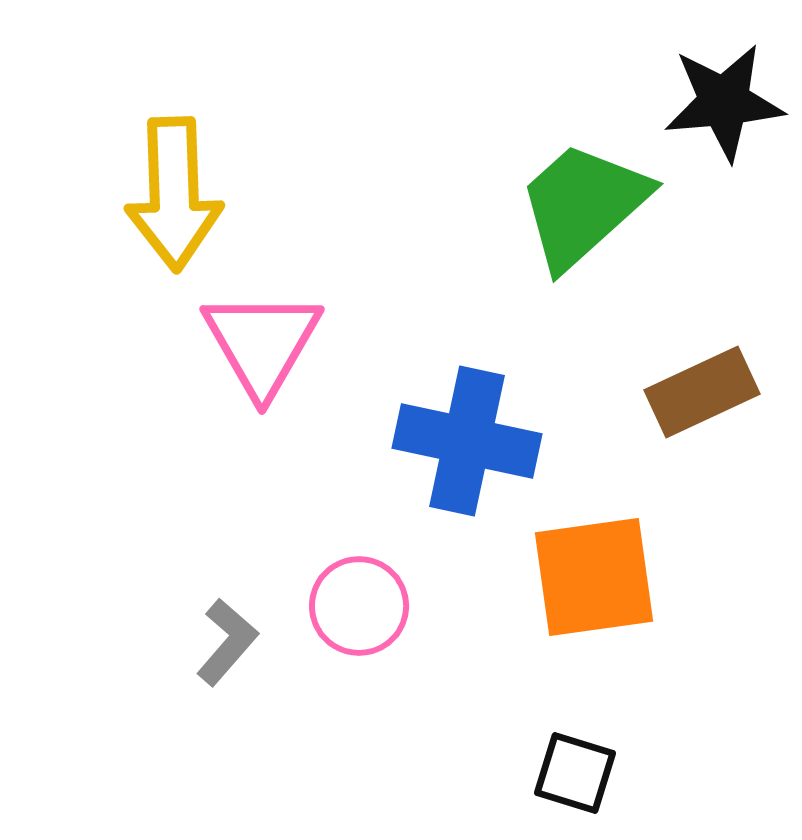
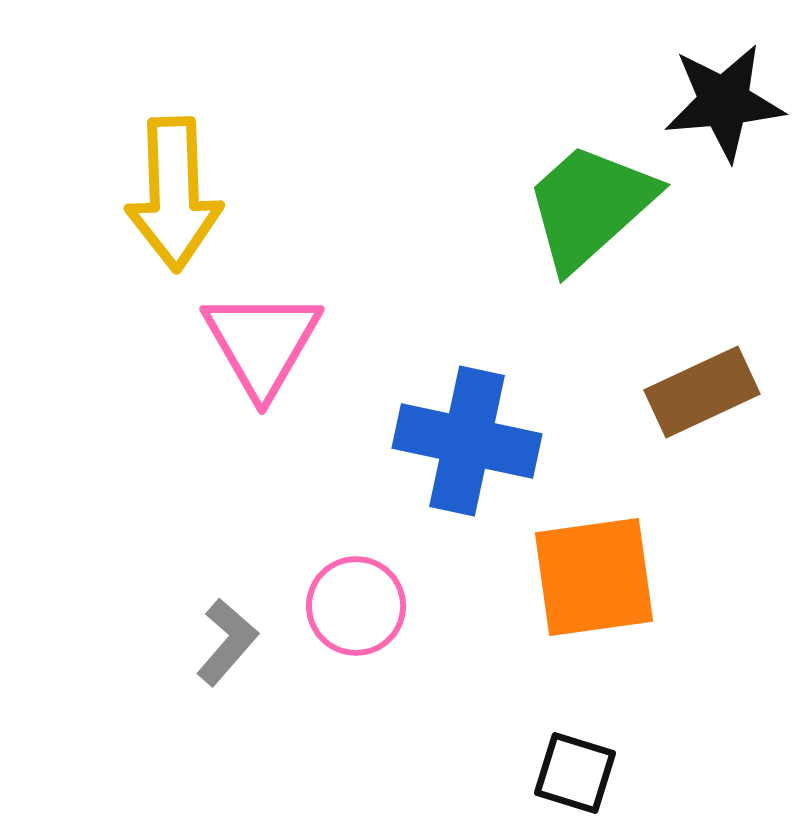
green trapezoid: moved 7 px right, 1 px down
pink circle: moved 3 px left
